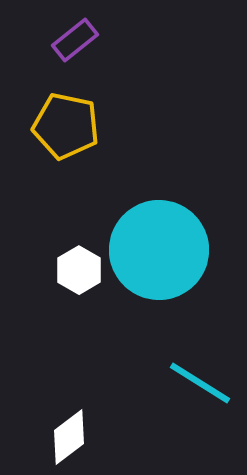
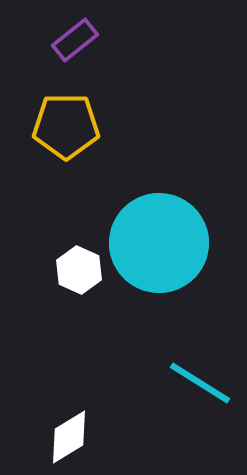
yellow pentagon: rotated 12 degrees counterclockwise
cyan circle: moved 7 px up
white hexagon: rotated 6 degrees counterclockwise
white diamond: rotated 6 degrees clockwise
